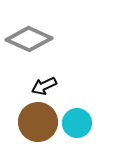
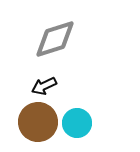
gray diamond: moved 26 px right; rotated 42 degrees counterclockwise
